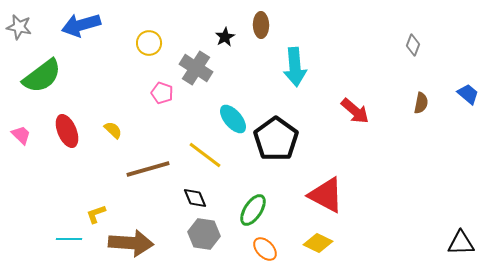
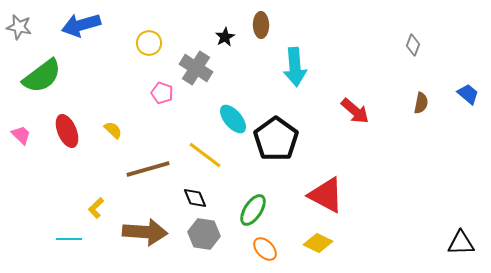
yellow L-shape: moved 6 px up; rotated 25 degrees counterclockwise
brown arrow: moved 14 px right, 11 px up
